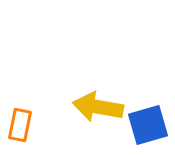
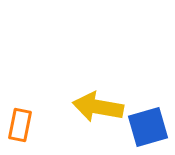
blue square: moved 2 px down
